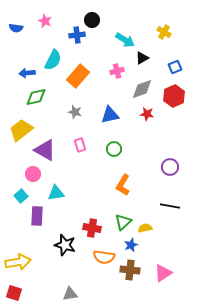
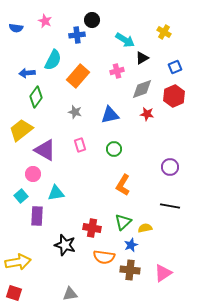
green diamond: rotated 40 degrees counterclockwise
